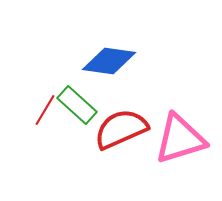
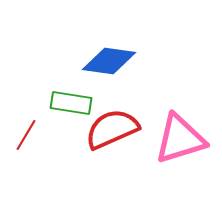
green rectangle: moved 6 px left, 2 px up; rotated 33 degrees counterclockwise
red line: moved 19 px left, 25 px down
red semicircle: moved 9 px left
